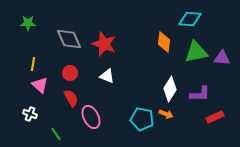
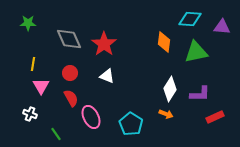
red star: rotated 15 degrees clockwise
purple triangle: moved 31 px up
pink triangle: moved 1 px right, 1 px down; rotated 18 degrees clockwise
cyan pentagon: moved 11 px left, 5 px down; rotated 20 degrees clockwise
